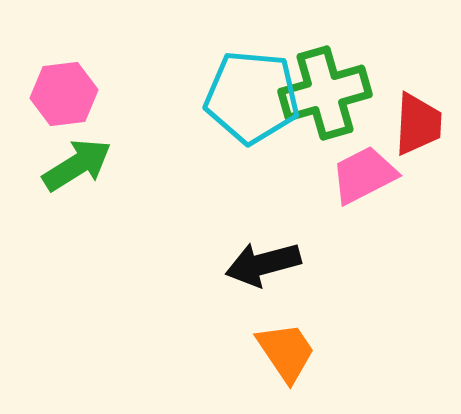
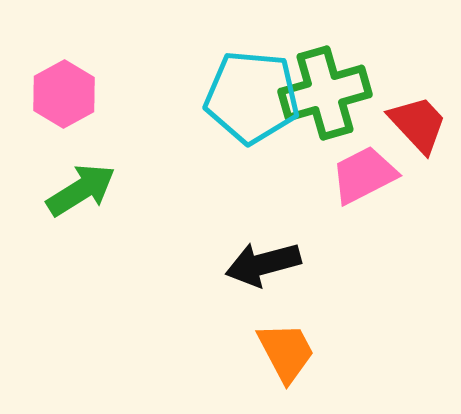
pink hexagon: rotated 22 degrees counterclockwise
red trapezoid: rotated 46 degrees counterclockwise
green arrow: moved 4 px right, 25 px down
orange trapezoid: rotated 6 degrees clockwise
